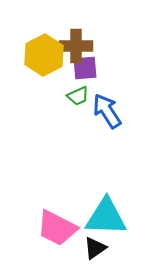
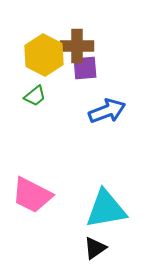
brown cross: moved 1 px right
yellow hexagon: rotated 6 degrees counterclockwise
green trapezoid: moved 43 px left; rotated 15 degrees counterclockwise
blue arrow: rotated 102 degrees clockwise
cyan triangle: moved 8 px up; rotated 12 degrees counterclockwise
pink trapezoid: moved 25 px left, 33 px up
